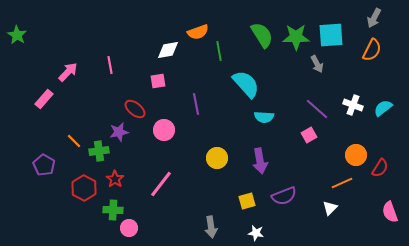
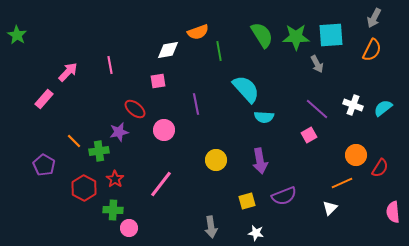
cyan semicircle at (246, 84): moved 5 px down
yellow circle at (217, 158): moved 1 px left, 2 px down
pink semicircle at (390, 212): moved 3 px right; rotated 15 degrees clockwise
